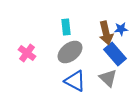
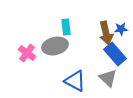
gray ellipse: moved 15 px left, 6 px up; rotated 25 degrees clockwise
